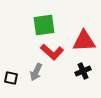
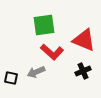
red triangle: moved 1 px up; rotated 25 degrees clockwise
gray arrow: rotated 42 degrees clockwise
